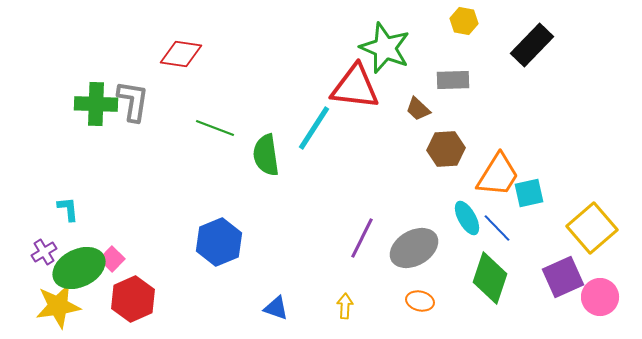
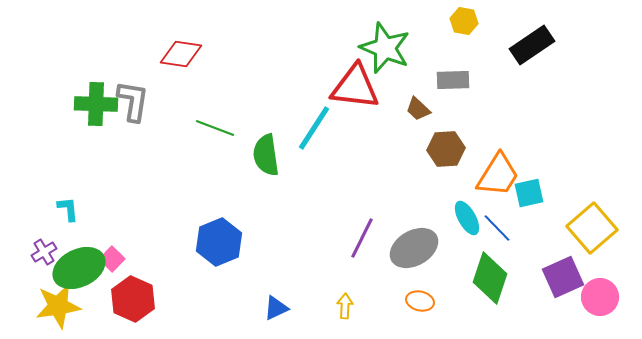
black rectangle: rotated 12 degrees clockwise
red hexagon: rotated 12 degrees counterclockwise
blue triangle: rotated 44 degrees counterclockwise
